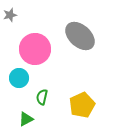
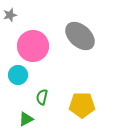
pink circle: moved 2 px left, 3 px up
cyan circle: moved 1 px left, 3 px up
yellow pentagon: rotated 25 degrees clockwise
